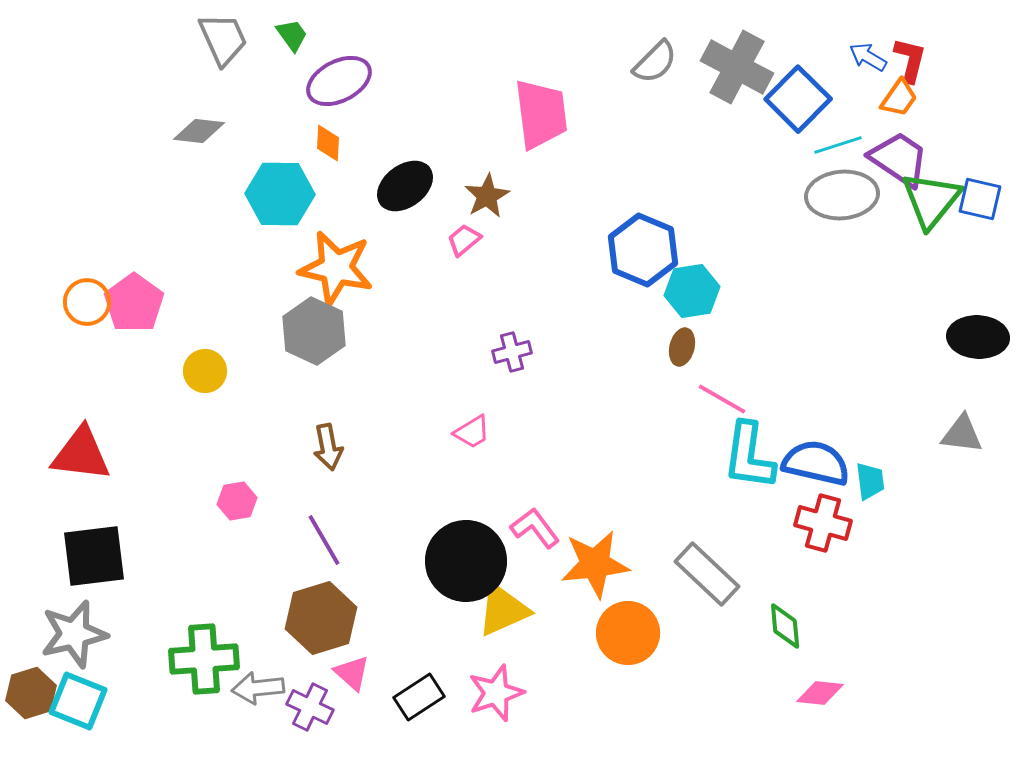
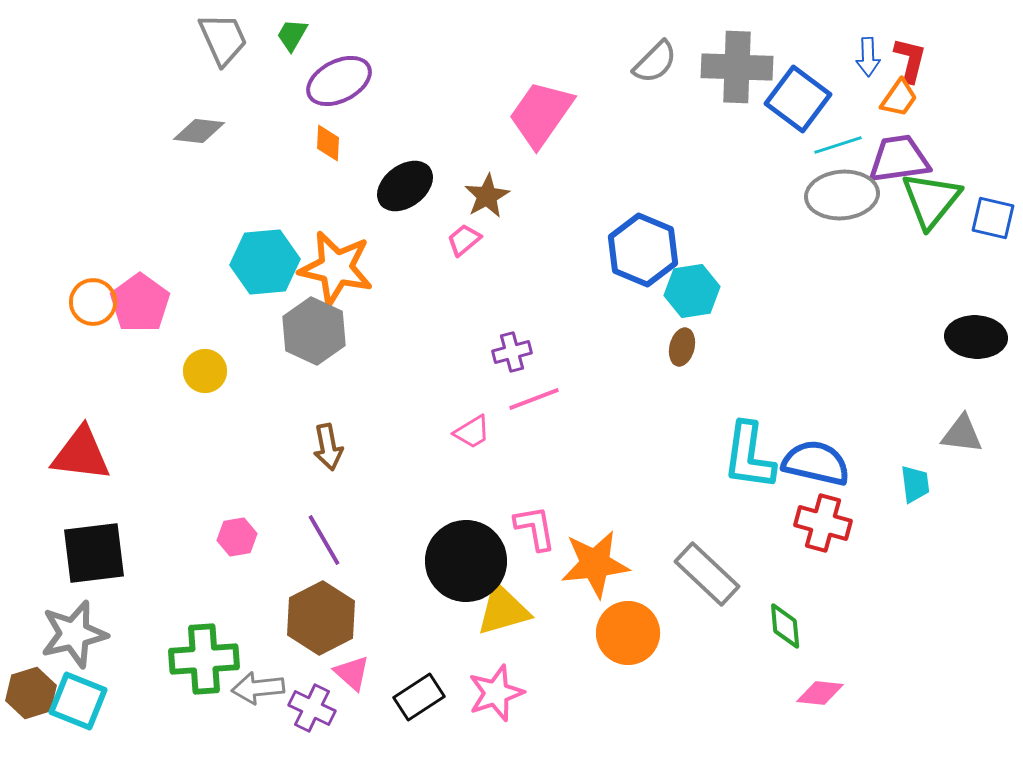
green trapezoid at (292, 35): rotated 114 degrees counterclockwise
blue arrow at (868, 57): rotated 123 degrees counterclockwise
gray cross at (737, 67): rotated 26 degrees counterclockwise
blue square at (798, 99): rotated 8 degrees counterclockwise
pink trapezoid at (541, 114): rotated 138 degrees counterclockwise
purple trapezoid at (899, 159): rotated 42 degrees counterclockwise
cyan hexagon at (280, 194): moved 15 px left, 68 px down; rotated 6 degrees counterclockwise
blue square at (980, 199): moved 13 px right, 19 px down
orange circle at (87, 302): moved 6 px right
pink pentagon at (134, 303): moved 6 px right
black ellipse at (978, 337): moved 2 px left
pink line at (722, 399): moved 188 px left; rotated 51 degrees counterclockwise
cyan trapezoid at (870, 481): moved 45 px right, 3 px down
pink hexagon at (237, 501): moved 36 px down
pink L-shape at (535, 528): rotated 27 degrees clockwise
black square at (94, 556): moved 3 px up
yellow triangle at (503, 610): rotated 8 degrees clockwise
brown hexagon at (321, 618): rotated 10 degrees counterclockwise
purple cross at (310, 707): moved 2 px right, 1 px down
